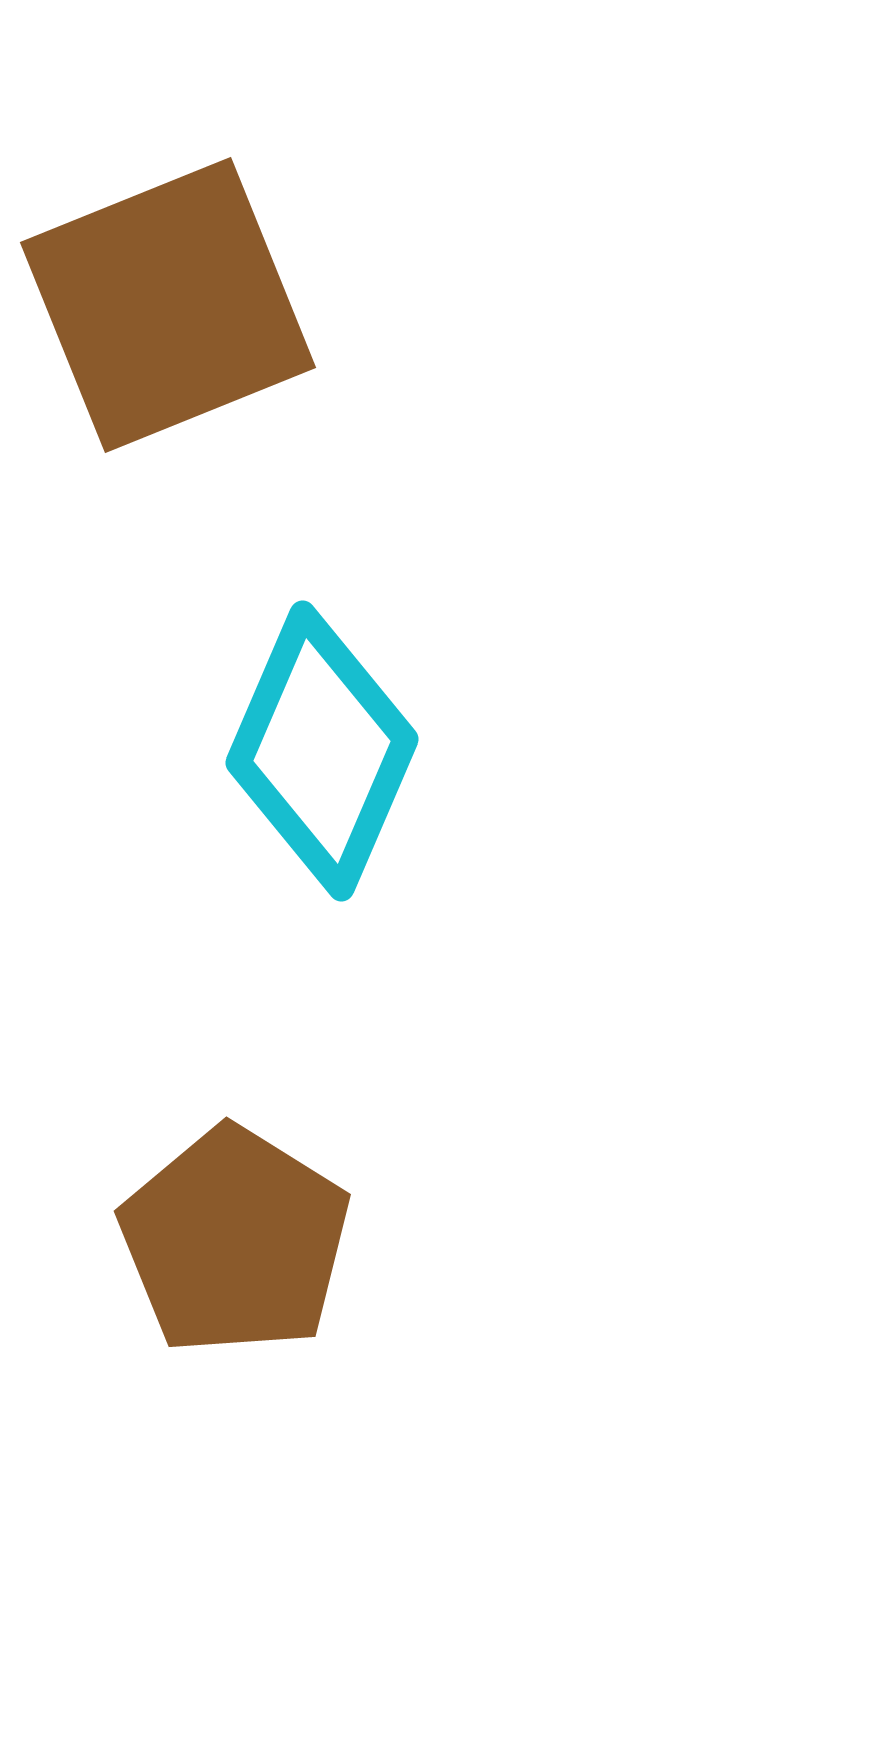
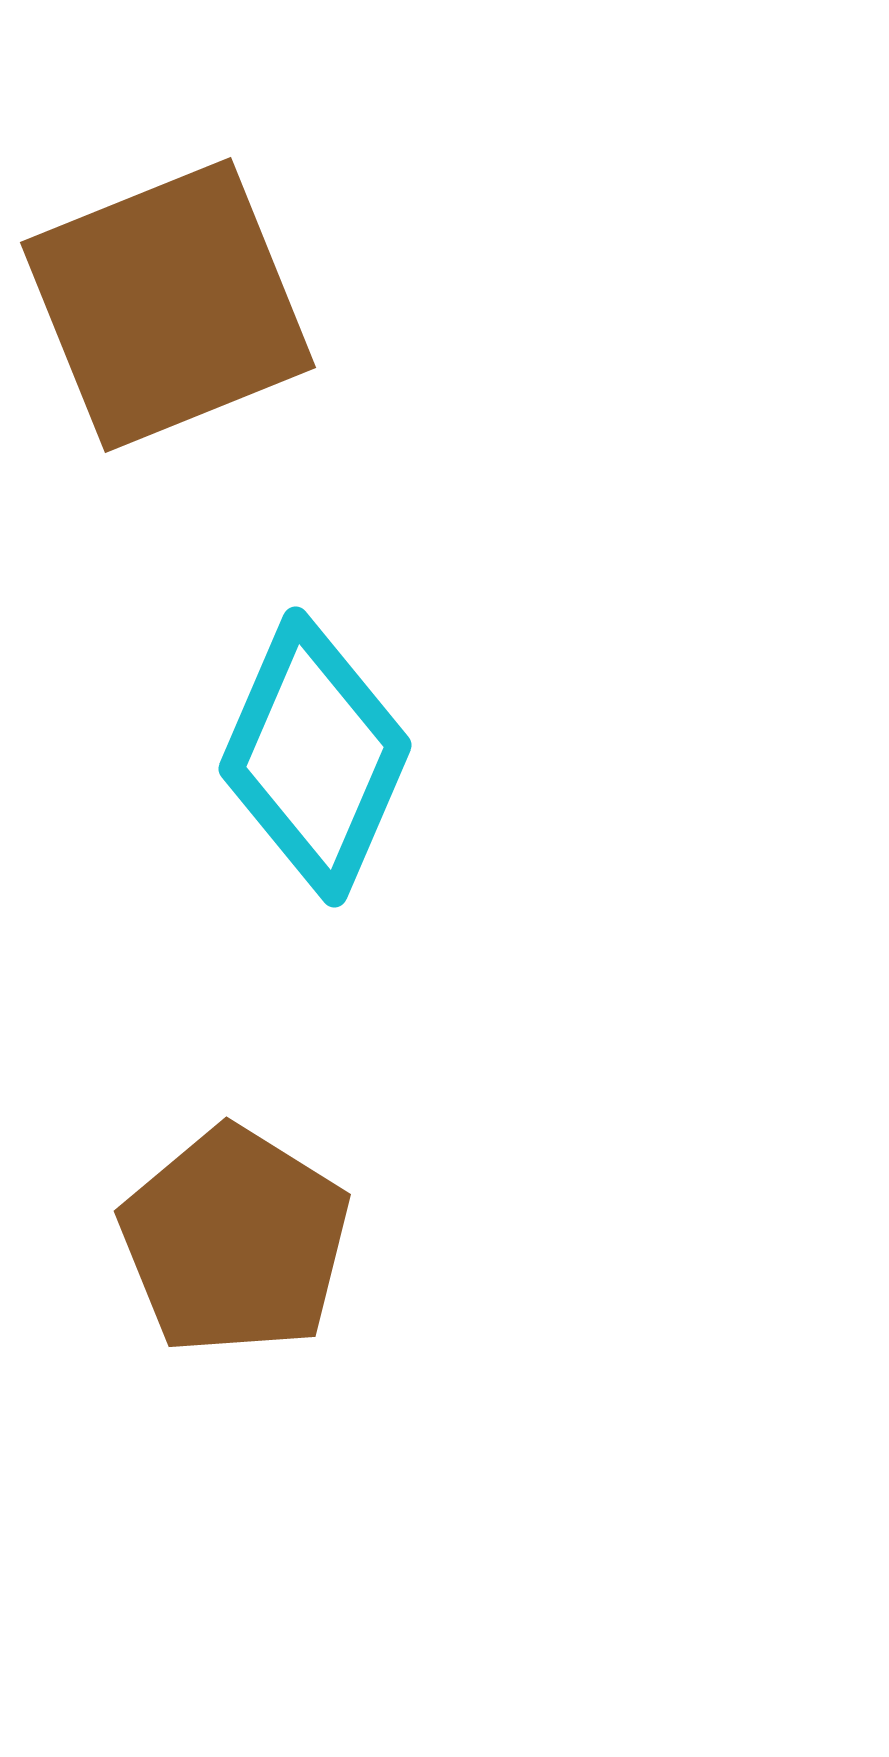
cyan diamond: moved 7 px left, 6 px down
